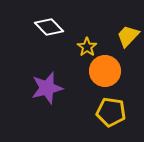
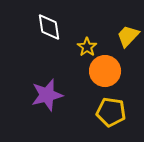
white diamond: rotated 36 degrees clockwise
purple star: moved 7 px down
